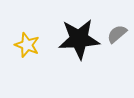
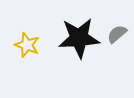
black star: moved 1 px up
